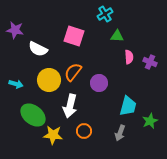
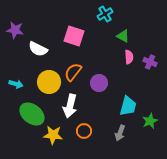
green triangle: moved 6 px right; rotated 24 degrees clockwise
yellow circle: moved 2 px down
green ellipse: moved 1 px left, 1 px up
